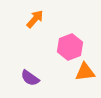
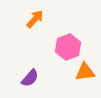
pink hexagon: moved 2 px left
purple semicircle: rotated 84 degrees counterclockwise
